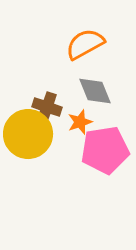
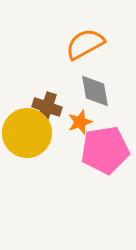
gray diamond: rotated 12 degrees clockwise
yellow circle: moved 1 px left, 1 px up
